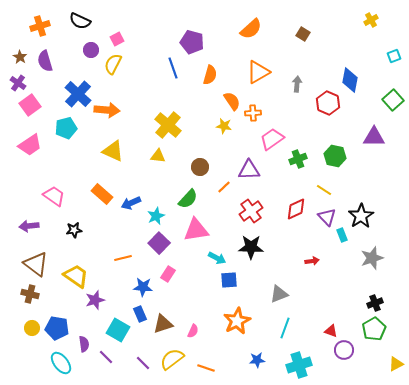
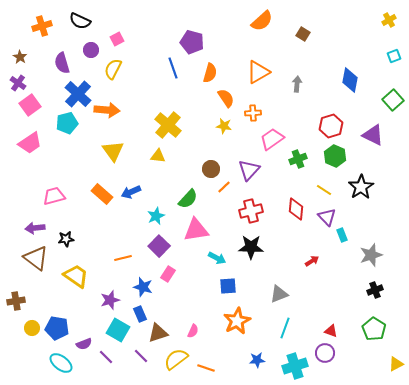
yellow cross at (371, 20): moved 18 px right
orange cross at (40, 26): moved 2 px right
orange semicircle at (251, 29): moved 11 px right, 8 px up
purple semicircle at (45, 61): moved 17 px right, 2 px down
yellow semicircle at (113, 64): moved 5 px down
orange semicircle at (210, 75): moved 2 px up
orange semicircle at (232, 101): moved 6 px left, 3 px up
red hexagon at (328, 103): moved 3 px right, 23 px down; rotated 20 degrees clockwise
cyan pentagon at (66, 128): moved 1 px right, 5 px up
purple triangle at (374, 137): moved 1 px left, 2 px up; rotated 25 degrees clockwise
pink trapezoid at (30, 145): moved 2 px up
yellow triangle at (113, 151): rotated 30 degrees clockwise
green hexagon at (335, 156): rotated 10 degrees clockwise
brown circle at (200, 167): moved 11 px right, 2 px down
purple triangle at (249, 170): rotated 45 degrees counterclockwise
pink trapezoid at (54, 196): rotated 50 degrees counterclockwise
blue arrow at (131, 203): moved 11 px up
red diamond at (296, 209): rotated 60 degrees counterclockwise
red cross at (251, 211): rotated 20 degrees clockwise
black star at (361, 216): moved 29 px up
purple arrow at (29, 226): moved 6 px right, 2 px down
black star at (74, 230): moved 8 px left, 9 px down
purple square at (159, 243): moved 3 px down
gray star at (372, 258): moved 1 px left, 3 px up
red arrow at (312, 261): rotated 24 degrees counterclockwise
brown triangle at (36, 264): moved 6 px up
blue square at (229, 280): moved 1 px left, 6 px down
blue star at (143, 287): rotated 12 degrees clockwise
brown cross at (30, 294): moved 14 px left, 7 px down; rotated 24 degrees counterclockwise
purple star at (95, 300): moved 15 px right
black cross at (375, 303): moved 13 px up
brown triangle at (163, 324): moved 5 px left, 9 px down
green pentagon at (374, 329): rotated 10 degrees counterclockwise
purple semicircle at (84, 344): rotated 77 degrees clockwise
purple circle at (344, 350): moved 19 px left, 3 px down
yellow semicircle at (172, 359): moved 4 px right
cyan ellipse at (61, 363): rotated 15 degrees counterclockwise
purple line at (143, 363): moved 2 px left, 7 px up
cyan cross at (299, 365): moved 4 px left, 1 px down
